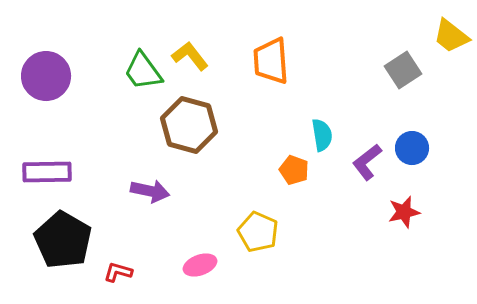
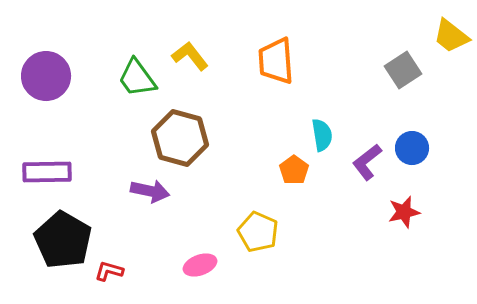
orange trapezoid: moved 5 px right
green trapezoid: moved 6 px left, 7 px down
brown hexagon: moved 9 px left, 13 px down
orange pentagon: rotated 16 degrees clockwise
red L-shape: moved 9 px left, 1 px up
